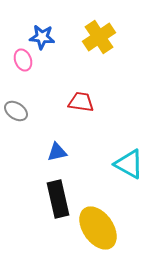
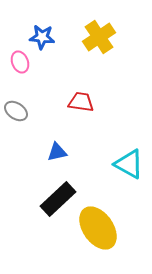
pink ellipse: moved 3 px left, 2 px down
black rectangle: rotated 60 degrees clockwise
